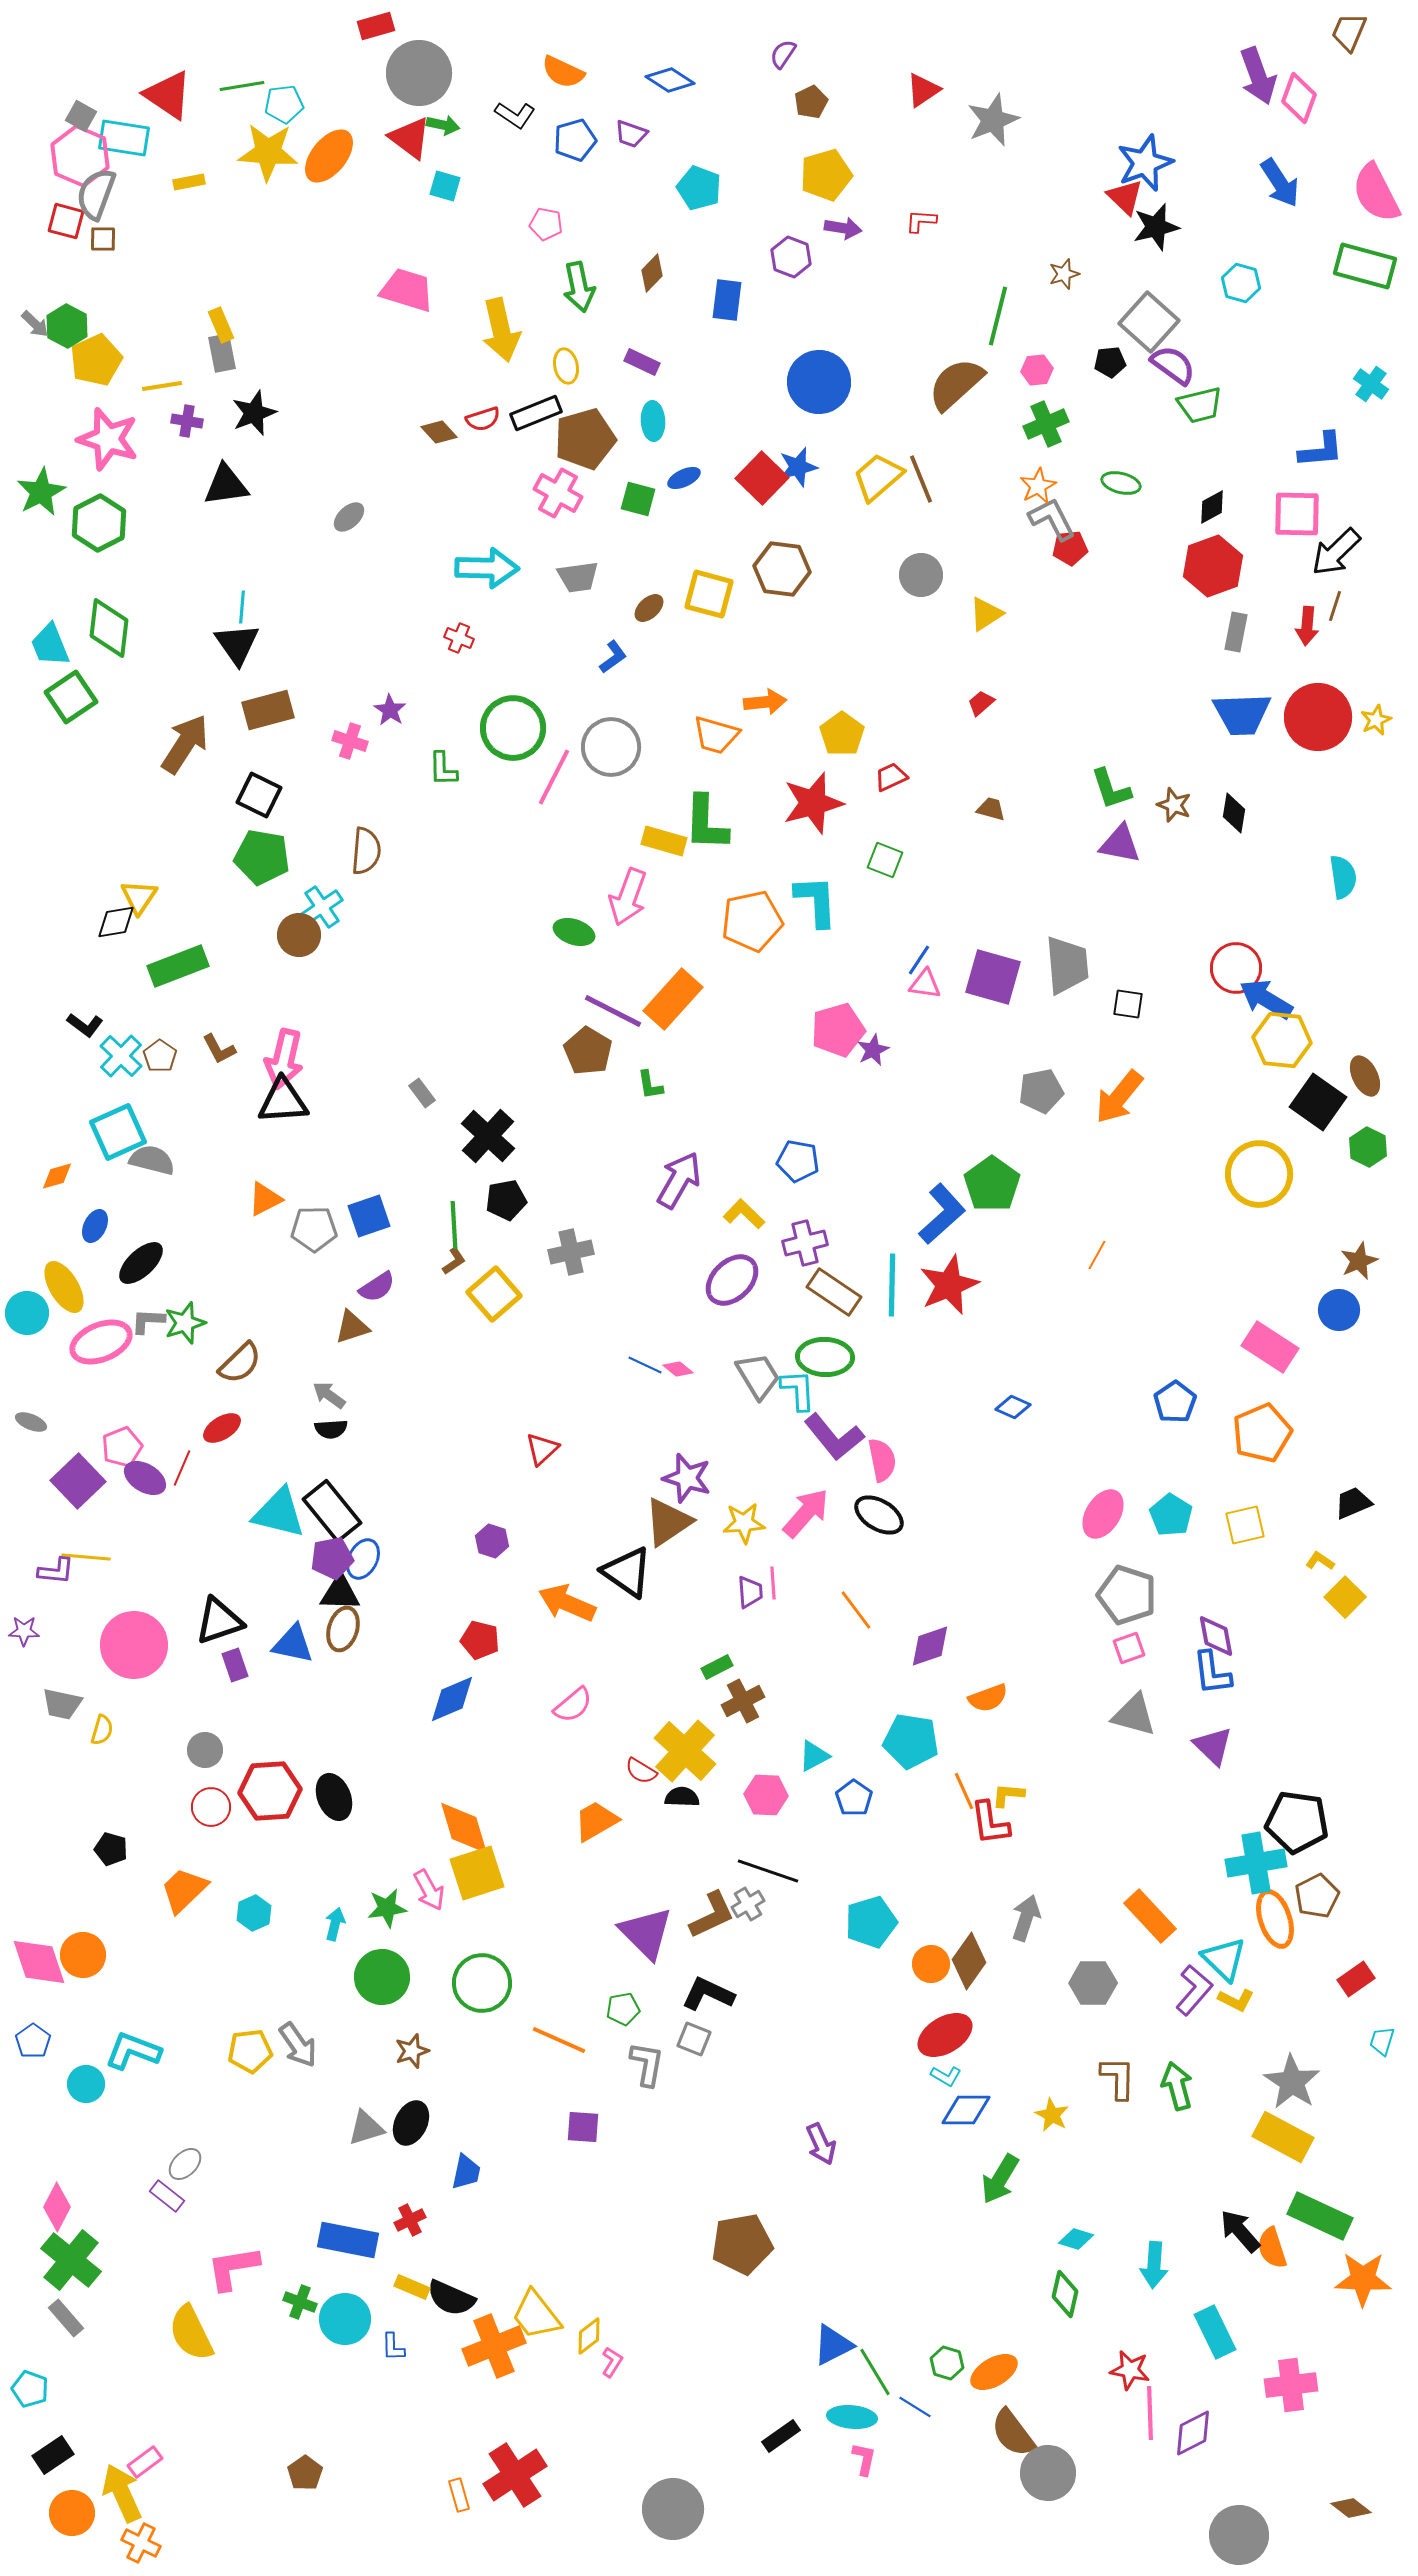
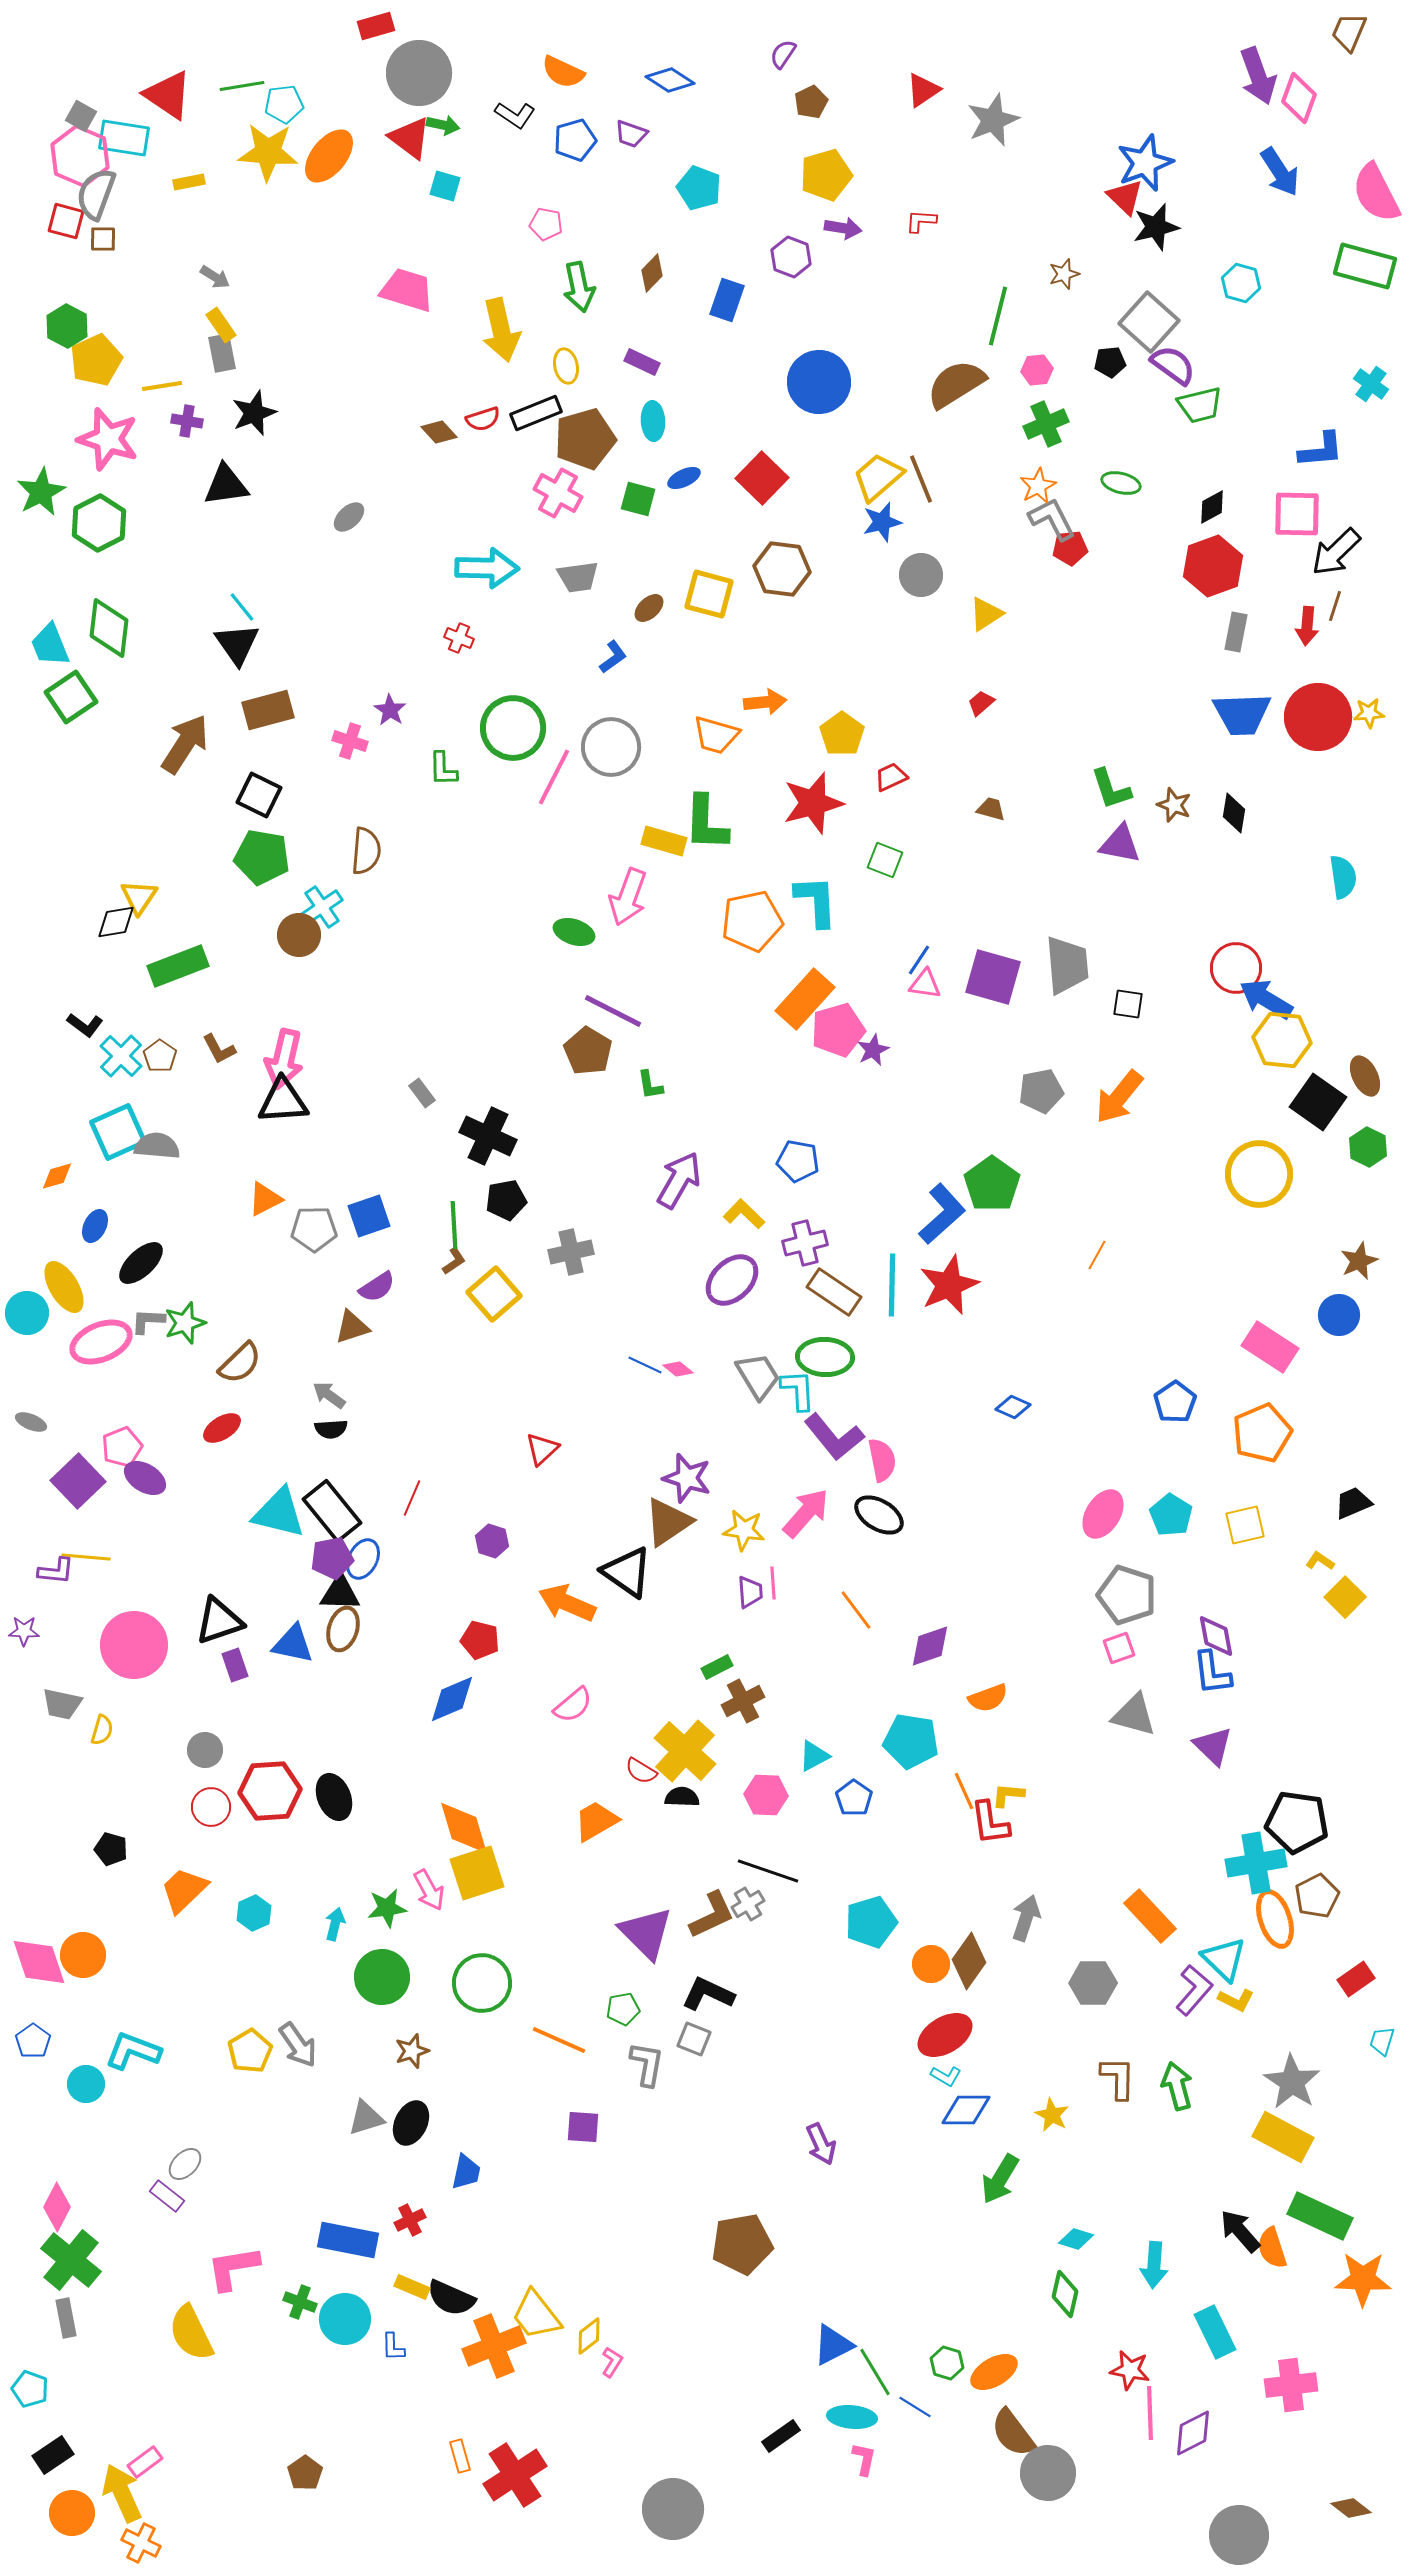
blue arrow at (1280, 183): moved 11 px up
blue rectangle at (727, 300): rotated 12 degrees clockwise
gray arrow at (35, 324): moved 180 px right, 47 px up; rotated 12 degrees counterclockwise
yellow rectangle at (221, 325): rotated 12 degrees counterclockwise
brown semicircle at (956, 384): rotated 10 degrees clockwise
blue star at (798, 467): moved 84 px right, 55 px down
cyan line at (242, 607): rotated 44 degrees counterclockwise
yellow star at (1376, 720): moved 7 px left, 7 px up; rotated 20 degrees clockwise
orange rectangle at (673, 999): moved 132 px right
black cross at (488, 1136): rotated 18 degrees counterclockwise
gray semicircle at (152, 1160): moved 5 px right, 14 px up; rotated 9 degrees counterclockwise
blue circle at (1339, 1310): moved 5 px down
red line at (182, 1468): moved 230 px right, 30 px down
yellow star at (744, 1523): moved 7 px down; rotated 12 degrees clockwise
pink square at (1129, 1648): moved 10 px left
yellow pentagon at (250, 2051): rotated 24 degrees counterclockwise
gray triangle at (366, 2128): moved 10 px up
gray rectangle at (66, 2318): rotated 30 degrees clockwise
orange rectangle at (459, 2495): moved 1 px right, 39 px up
